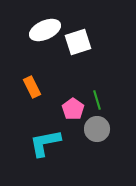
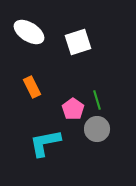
white ellipse: moved 16 px left, 2 px down; rotated 56 degrees clockwise
